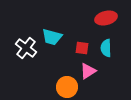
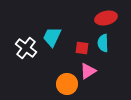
cyan trapezoid: rotated 100 degrees clockwise
cyan semicircle: moved 3 px left, 5 px up
orange circle: moved 3 px up
